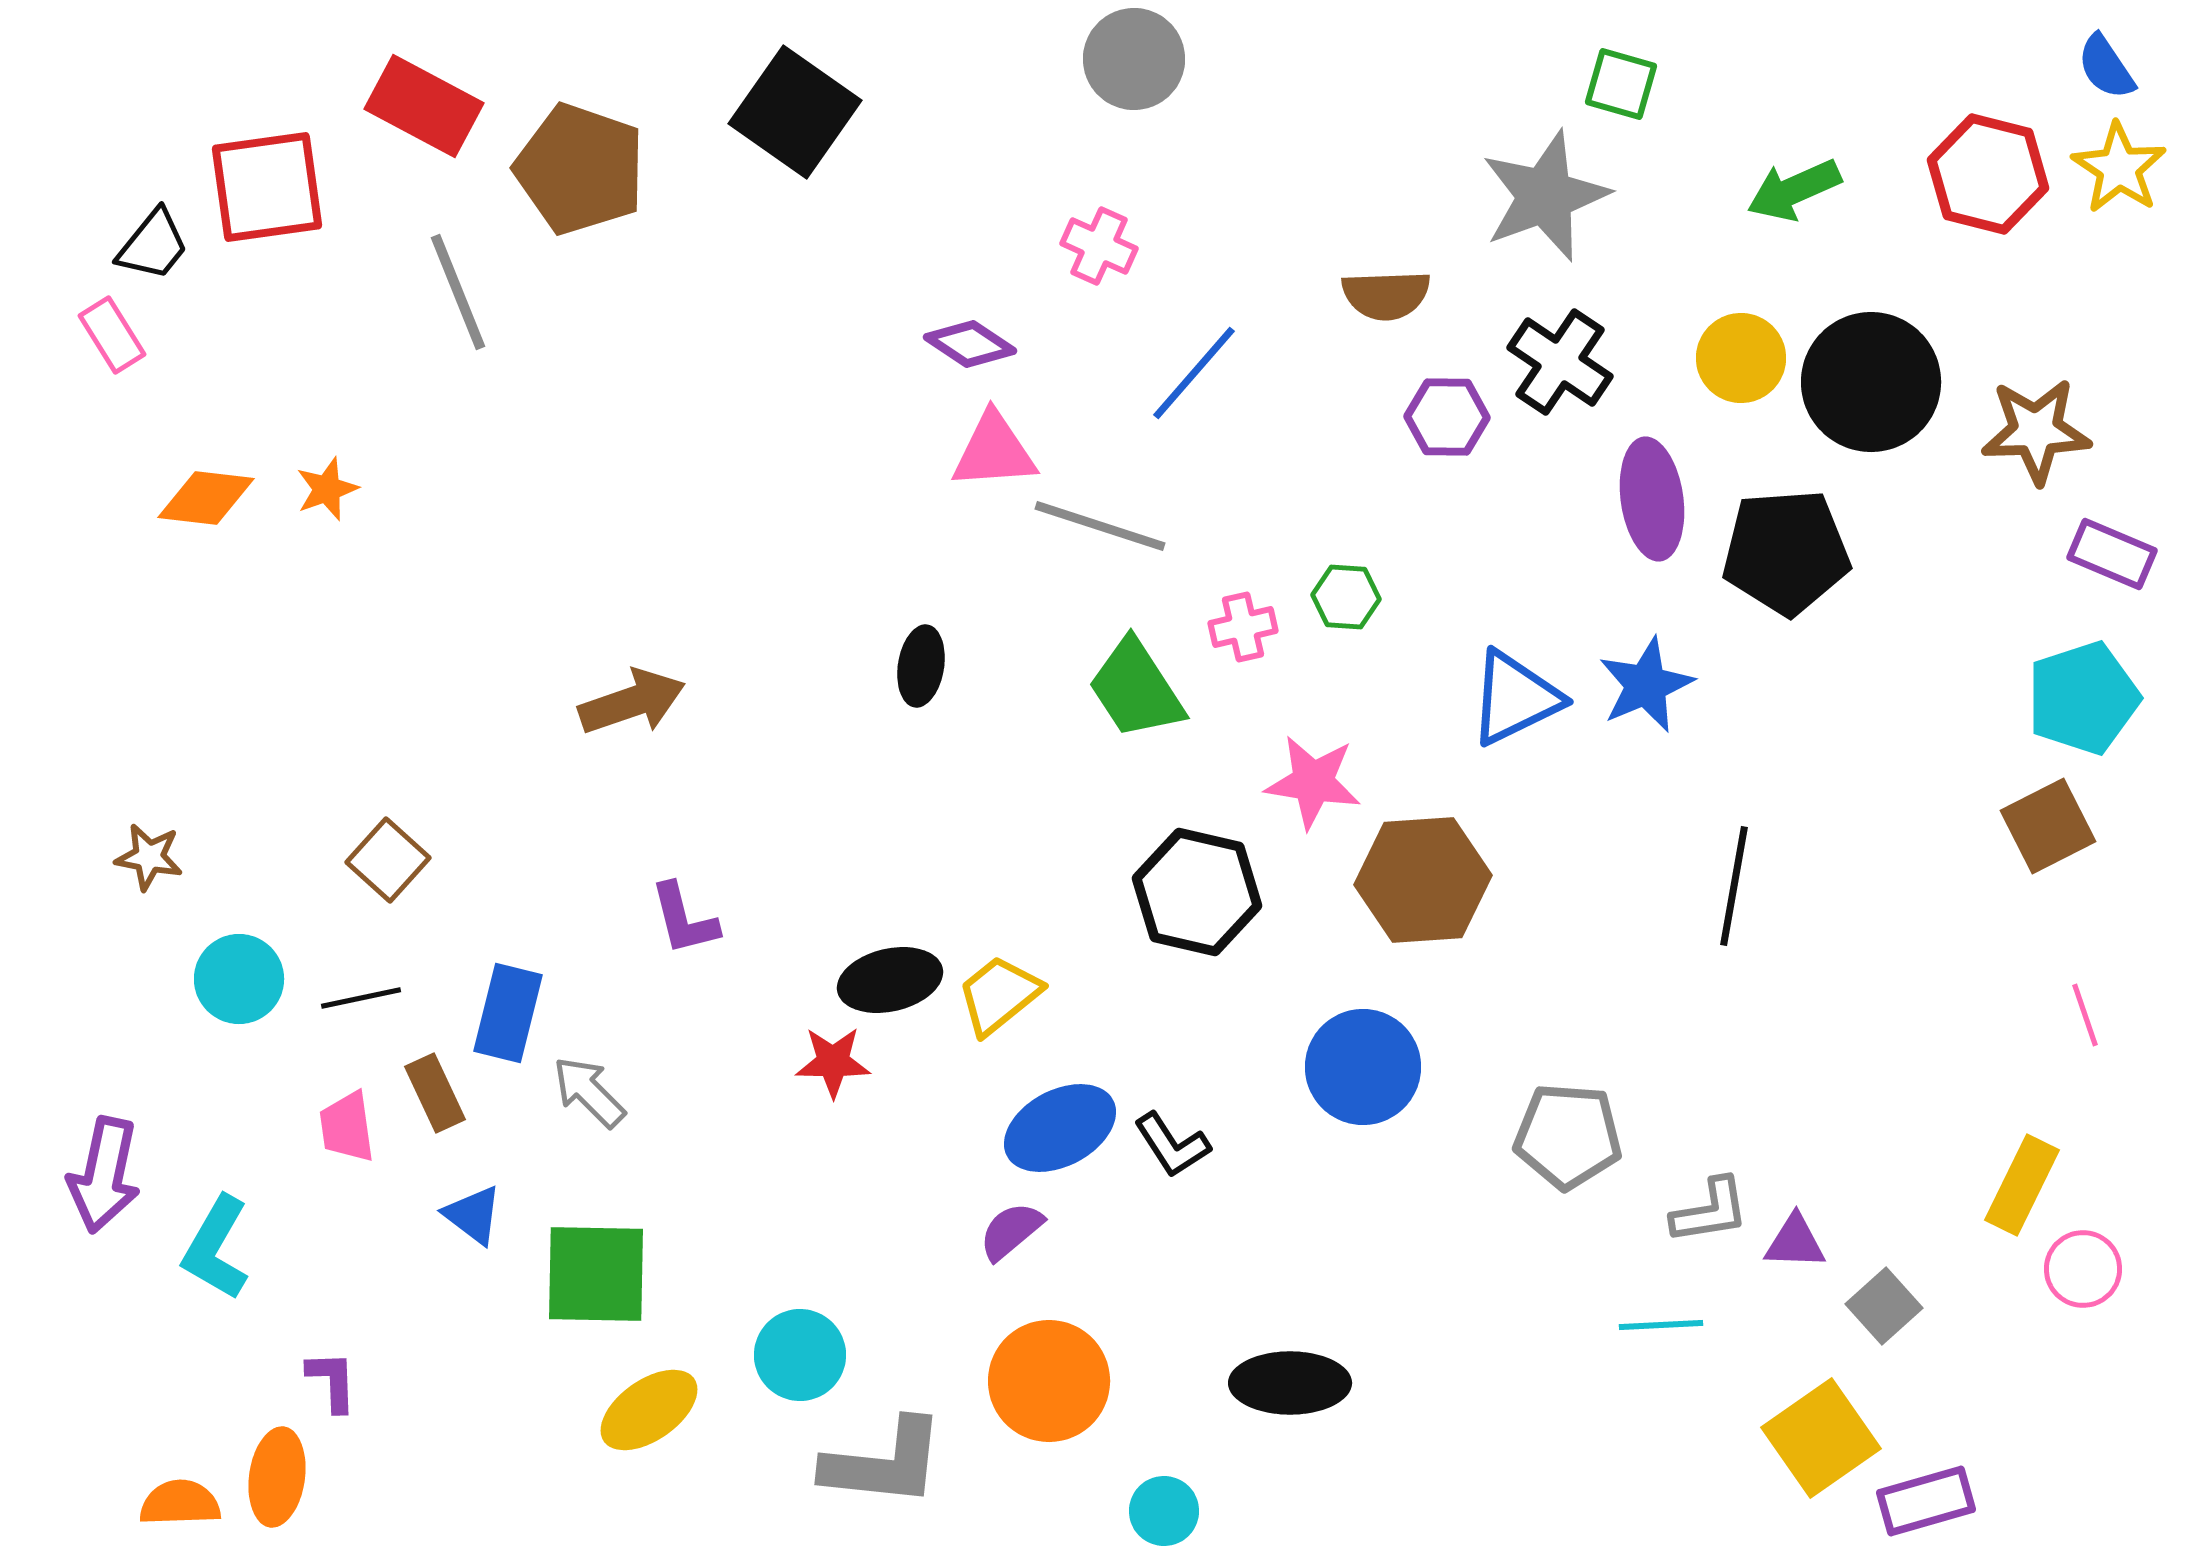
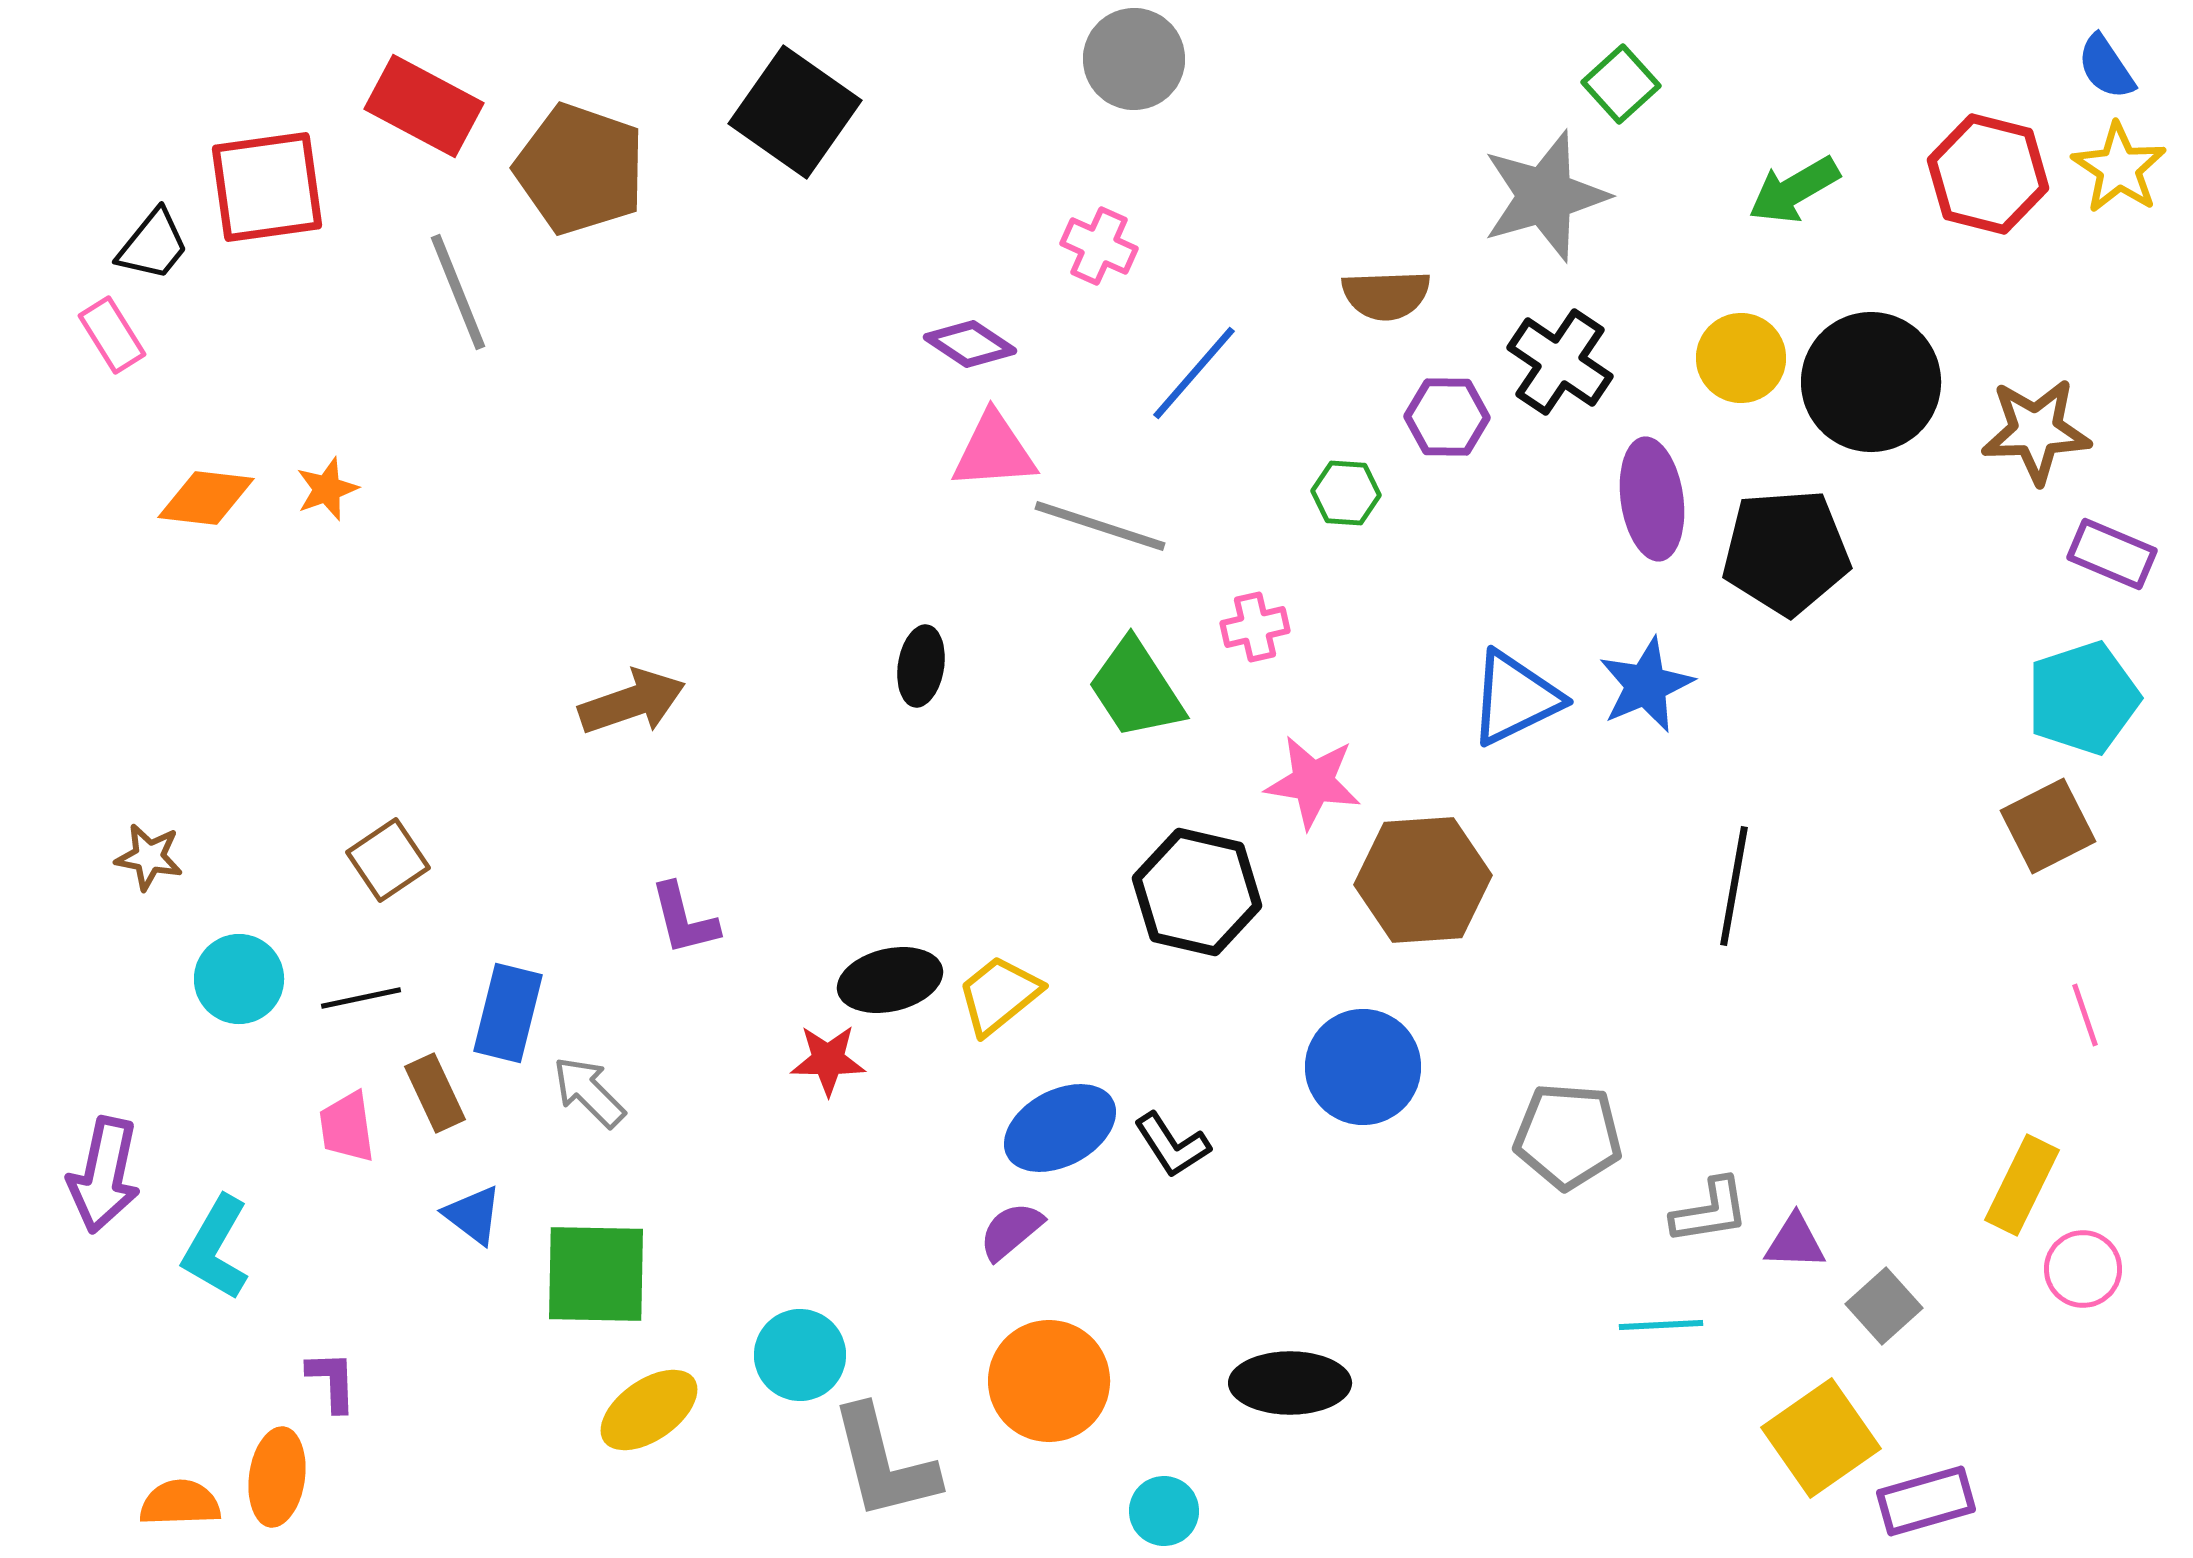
green square at (1621, 84): rotated 32 degrees clockwise
green arrow at (1794, 190): rotated 6 degrees counterclockwise
gray star at (1545, 196): rotated 4 degrees clockwise
green hexagon at (1346, 597): moved 104 px up
pink cross at (1243, 627): moved 12 px right
brown square at (388, 860): rotated 14 degrees clockwise
red star at (833, 1062): moved 5 px left, 2 px up
gray L-shape at (884, 1463): rotated 70 degrees clockwise
